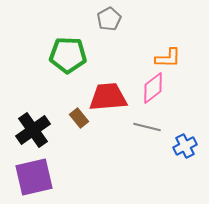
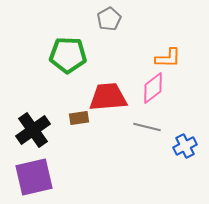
brown rectangle: rotated 60 degrees counterclockwise
